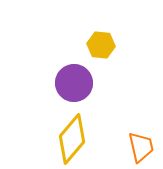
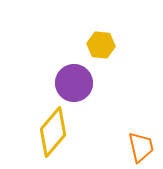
yellow diamond: moved 19 px left, 7 px up
